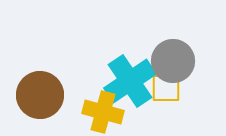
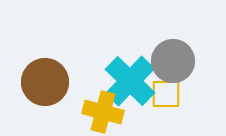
cyan cross: rotated 12 degrees counterclockwise
yellow square: moved 6 px down
brown circle: moved 5 px right, 13 px up
